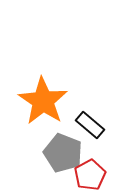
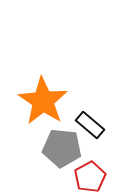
gray pentagon: moved 1 px left, 5 px up; rotated 15 degrees counterclockwise
red pentagon: moved 2 px down
